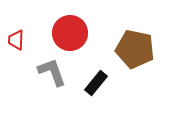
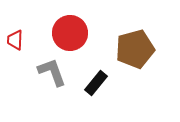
red trapezoid: moved 1 px left
brown pentagon: rotated 27 degrees counterclockwise
